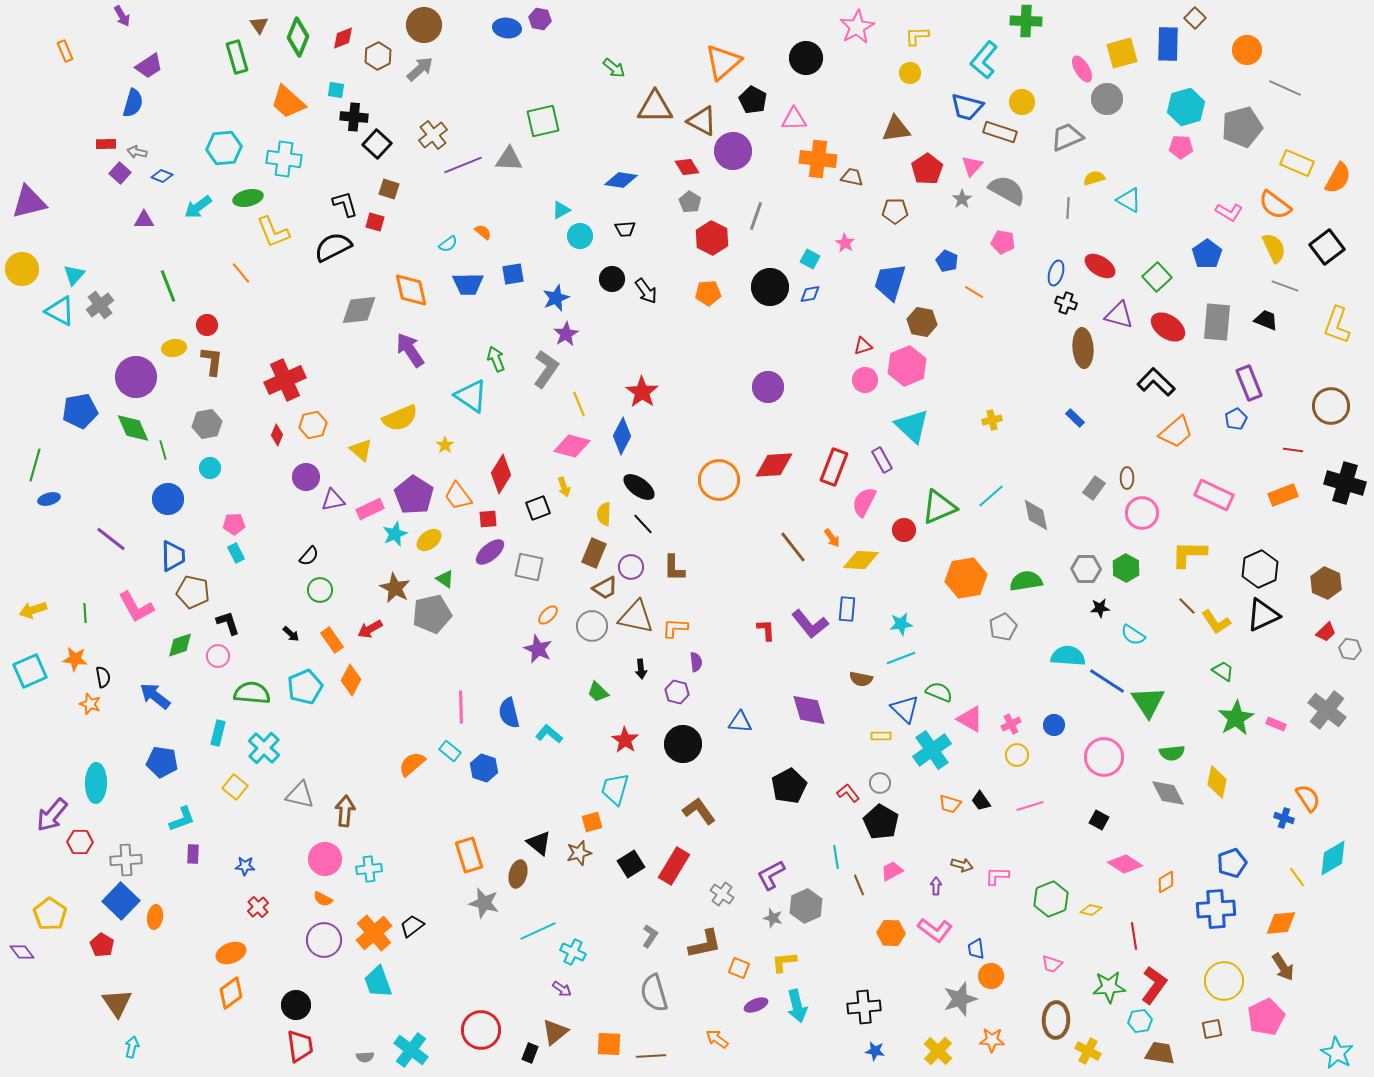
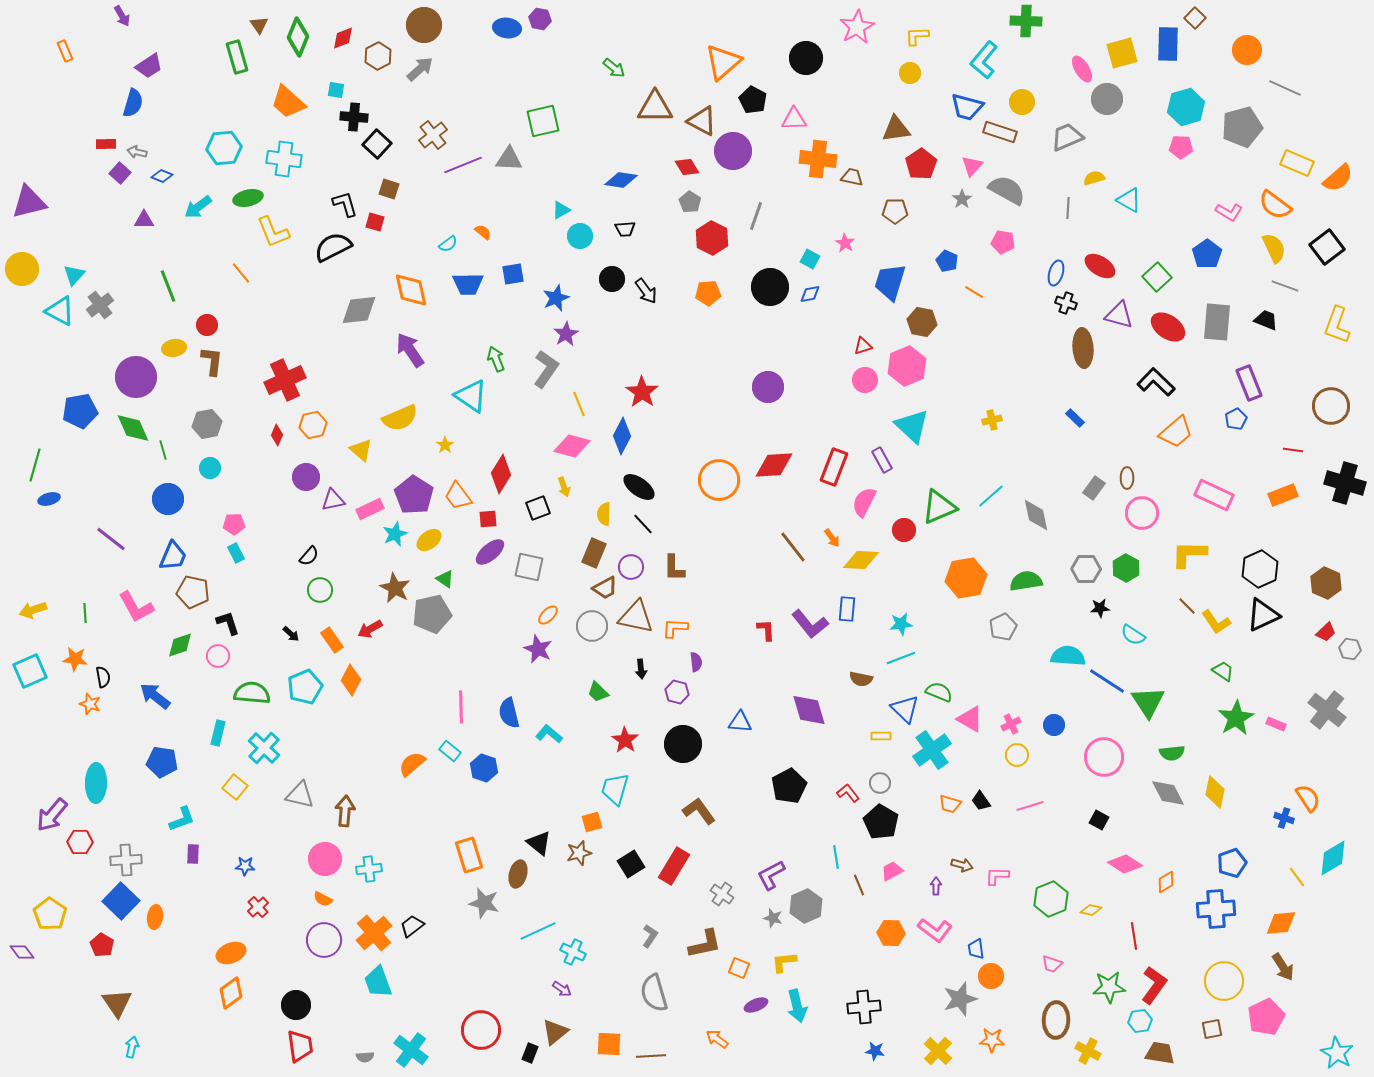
red pentagon at (927, 169): moved 6 px left, 5 px up
orange semicircle at (1338, 178): rotated 20 degrees clockwise
blue trapezoid at (173, 556): rotated 24 degrees clockwise
yellow diamond at (1217, 782): moved 2 px left, 10 px down
